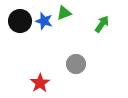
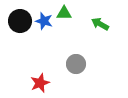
green triangle: rotated 21 degrees clockwise
green arrow: moved 2 px left; rotated 96 degrees counterclockwise
red star: rotated 12 degrees clockwise
